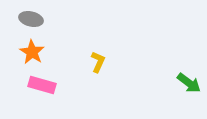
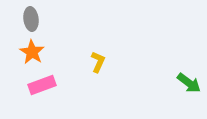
gray ellipse: rotated 70 degrees clockwise
pink rectangle: rotated 36 degrees counterclockwise
